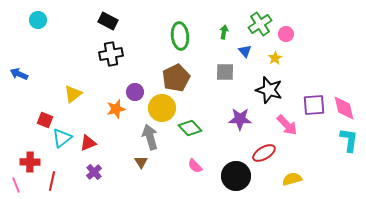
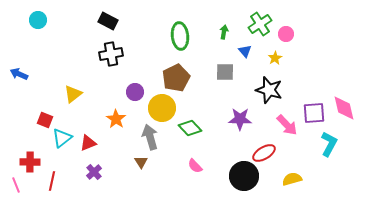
purple square: moved 8 px down
orange star: moved 10 px down; rotated 24 degrees counterclockwise
cyan L-shape: moved 20 px left, 4 px down; rotated 20 degrees clockwise
black circle: moved 8 px right
